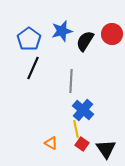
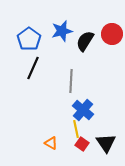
black triangle: moved 6 px up
